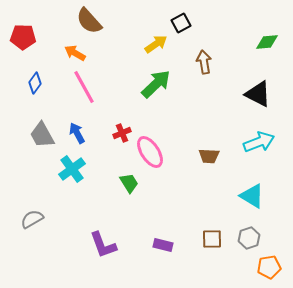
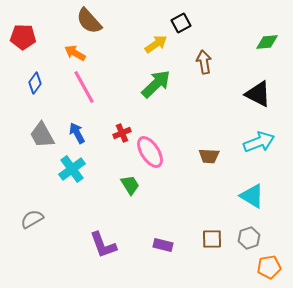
green trapezoid: moved 1 px right, 2 px down
